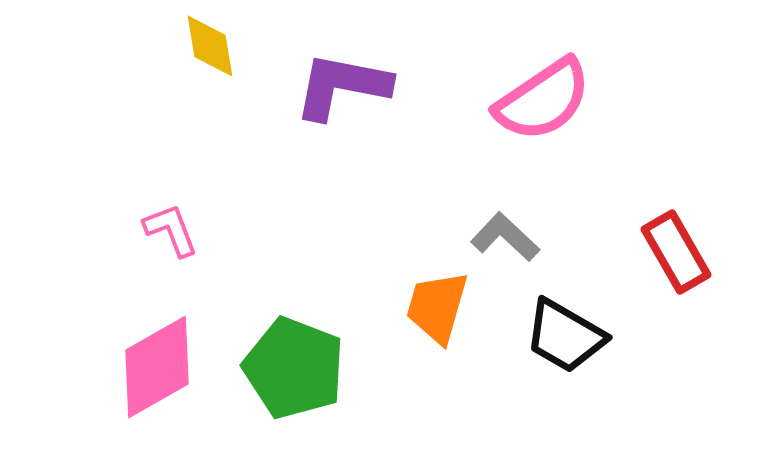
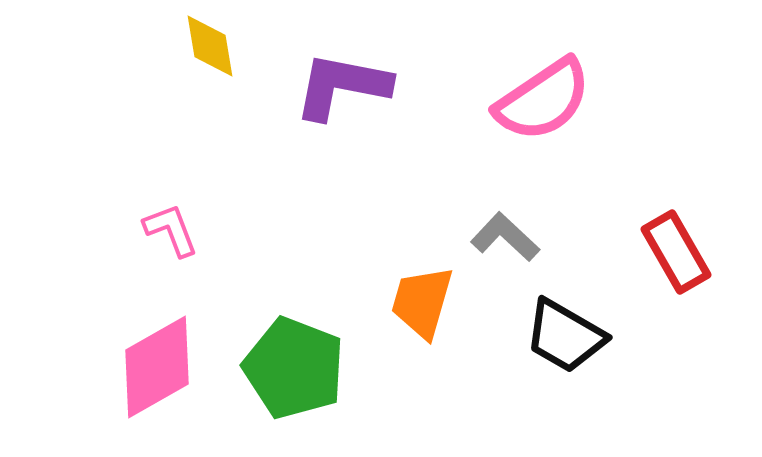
orange trapezoid: moved 15 px left, 5 px up
